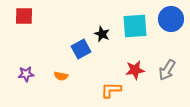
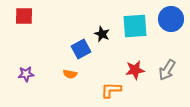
orange semicircle: moved 9 px right, 2 px up
